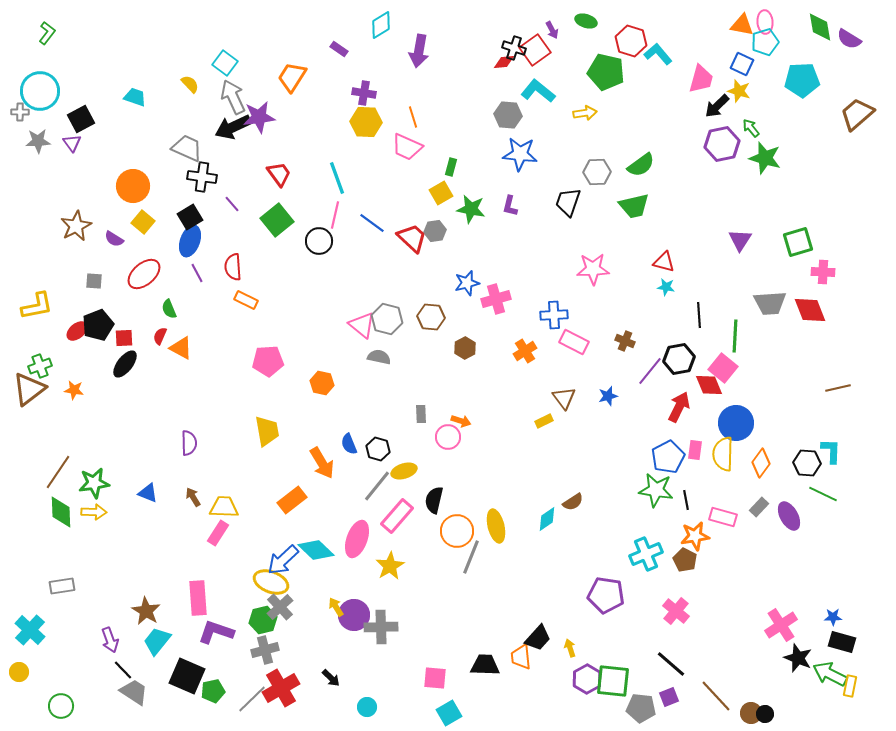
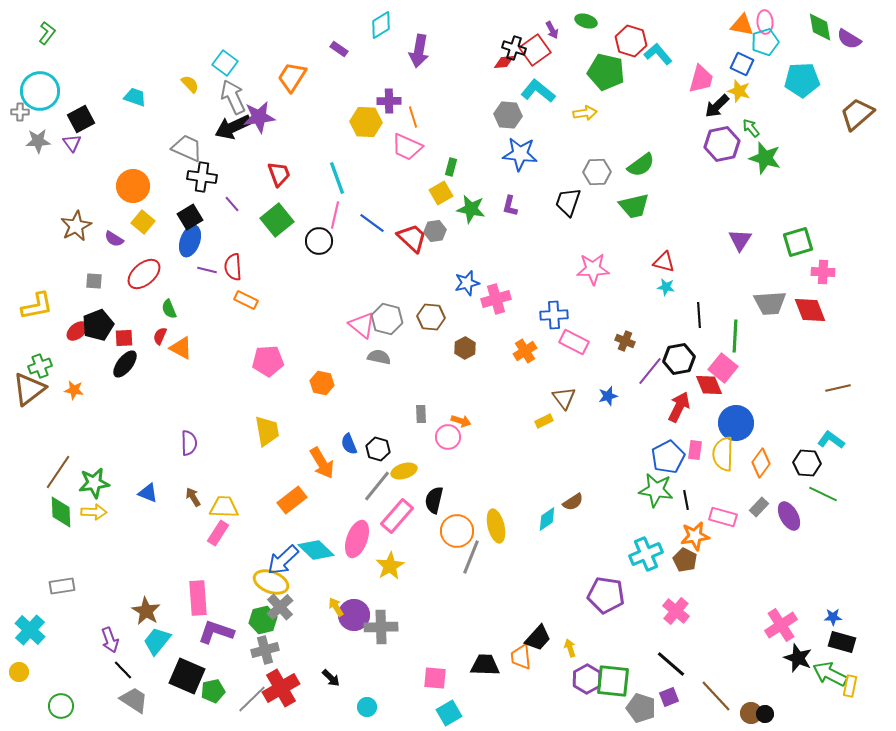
purple cross at (364, 93): moved 25 px right, 8 px down; rotated 10 degrees counterclockwise
red trapezoid at (279, 174): rotated 16 degrees clockwise
purple line at (197, 273): moved 10 px right, 3 px up; rotated 48 degrees counterclockwise
cyan L-shape at (831, 451): moved 11 px up; rotated 56 degrees counterclockwise
gray trapezoid at (134, 692): moved 8 px down
gray pentagon at (641, 708): rotated 12 degrees clockwise
